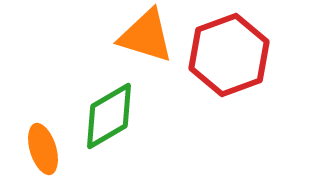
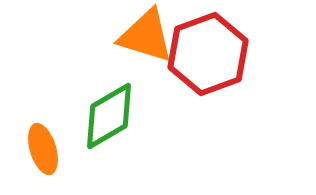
red hexagon: moved 21 px left, 1 px up
